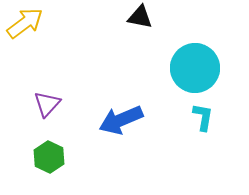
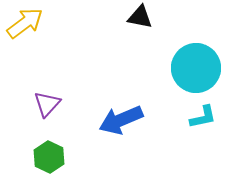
cyan circle: moved 1 px right
cyan L-shape: rotated 68 degrees clockwise
